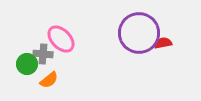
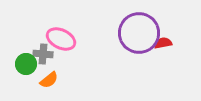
pink ellipse: rotated 20 degrees counterclockwise
green circle: moved 1 px left
